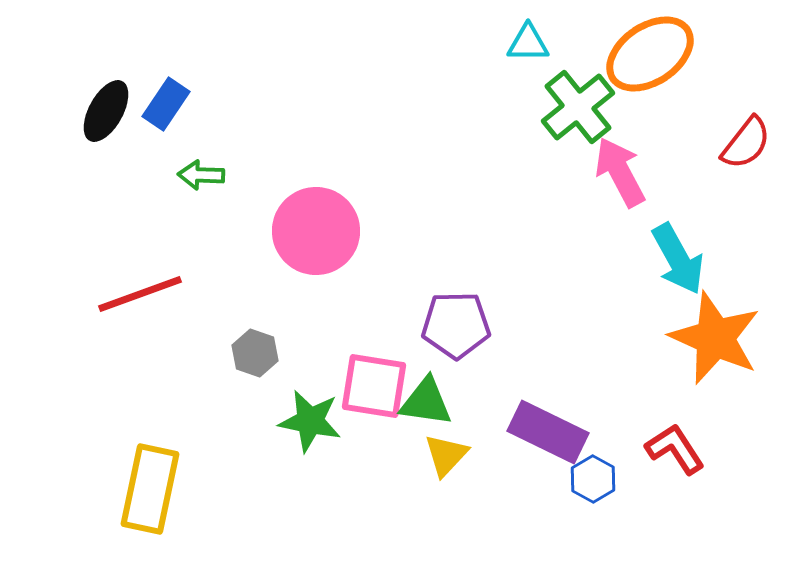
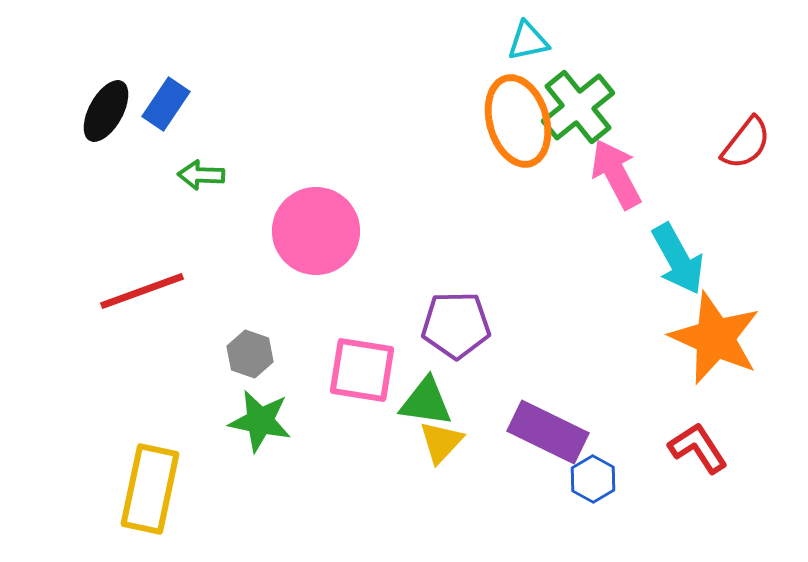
cyan triangle: moved 2 px up; rotated 12 degrees counterclockwise
orange ellipse: moved 132 px left, 67 px down; rotated 72 degrees counterclockwise
pink arrow: moved 4 px left, 2 px down
red line: moved 2 px right, 3 px up
gray hexagon: moved 5 px left, 1 px down
pink square: moved 12 px left, 16 px up
green star: moved 50 px left
red L-shape: moved 23 px right, 1 px up
yellow triangle: moved 5 px left, 13 px up
